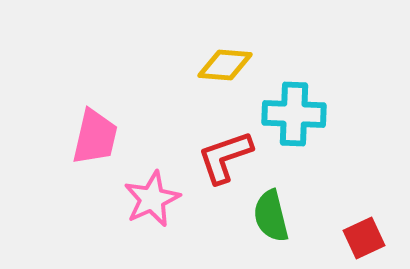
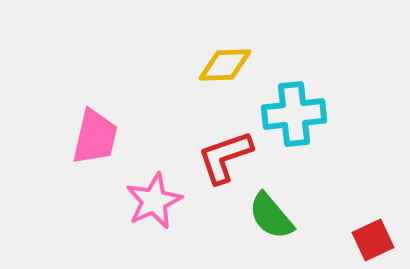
yellow diamond: rotated 6 degrees counterclockwise
cyan cross: rotated 8 degrees counterclockwise
pink star: moved 2 px right, 2 px down
green semicircle: rotated 26 degrees counterclockwise
red square: moved 9 px right, 2 px down
